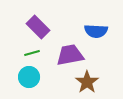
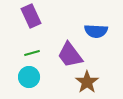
purple rectangle: moved 7 px left, 11 px up; rotated 20 degrees clockwise
purple trapezoid: rotated 116 degrees counterclockwise
